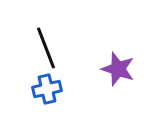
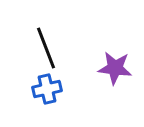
purple star: moved 3 px left, 1 px up; rotated 12 degrees counterclockwise
